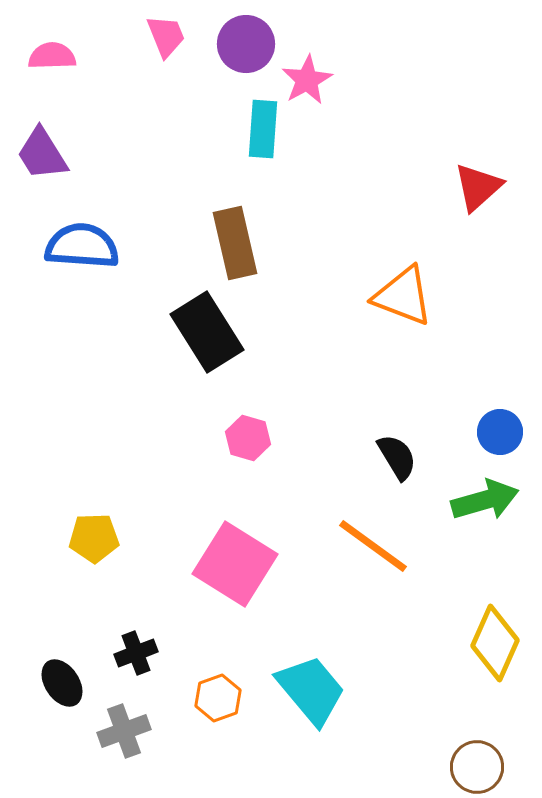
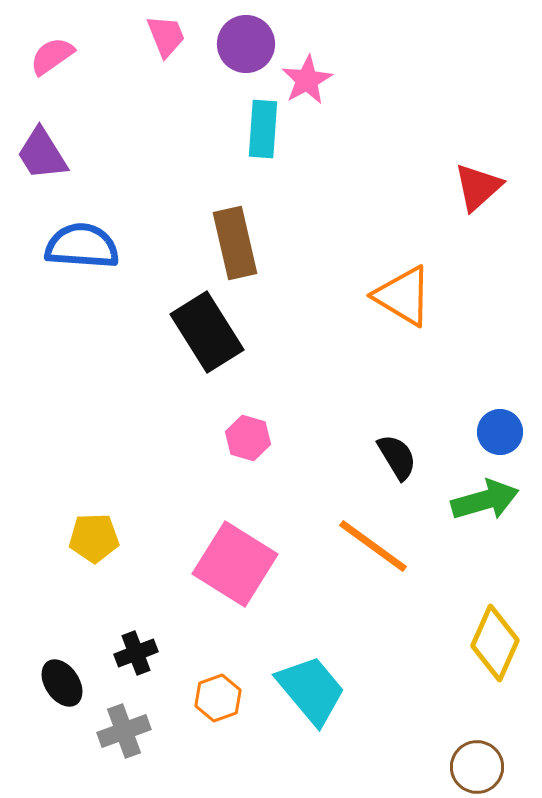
pink semicircle: rotated 33 degrees counterclockwise
orange triangle: rotated 10 degrees clockwise
